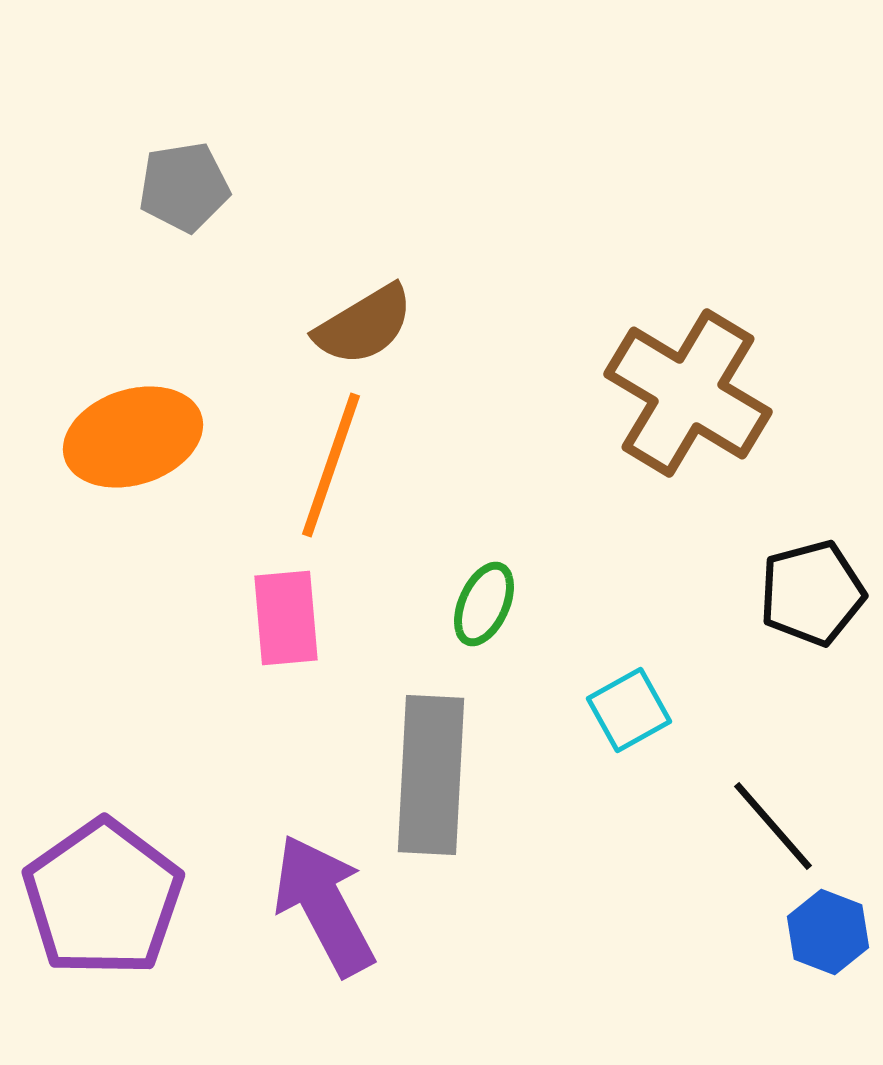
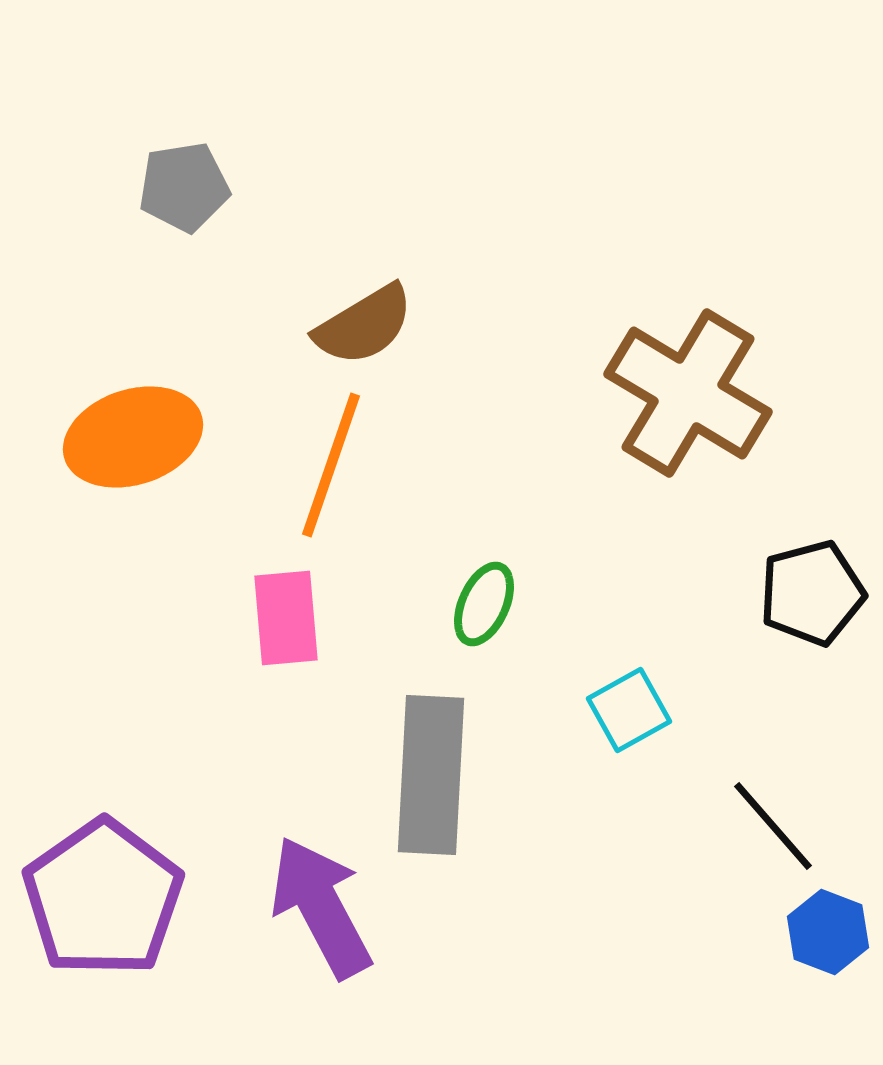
purple arrow: moved 3 px left, 2 px down
